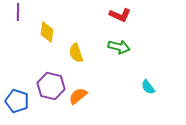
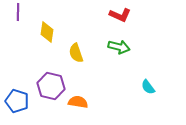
orange semicircle: moved 6 px down; rotated 48 degrees clockwise
